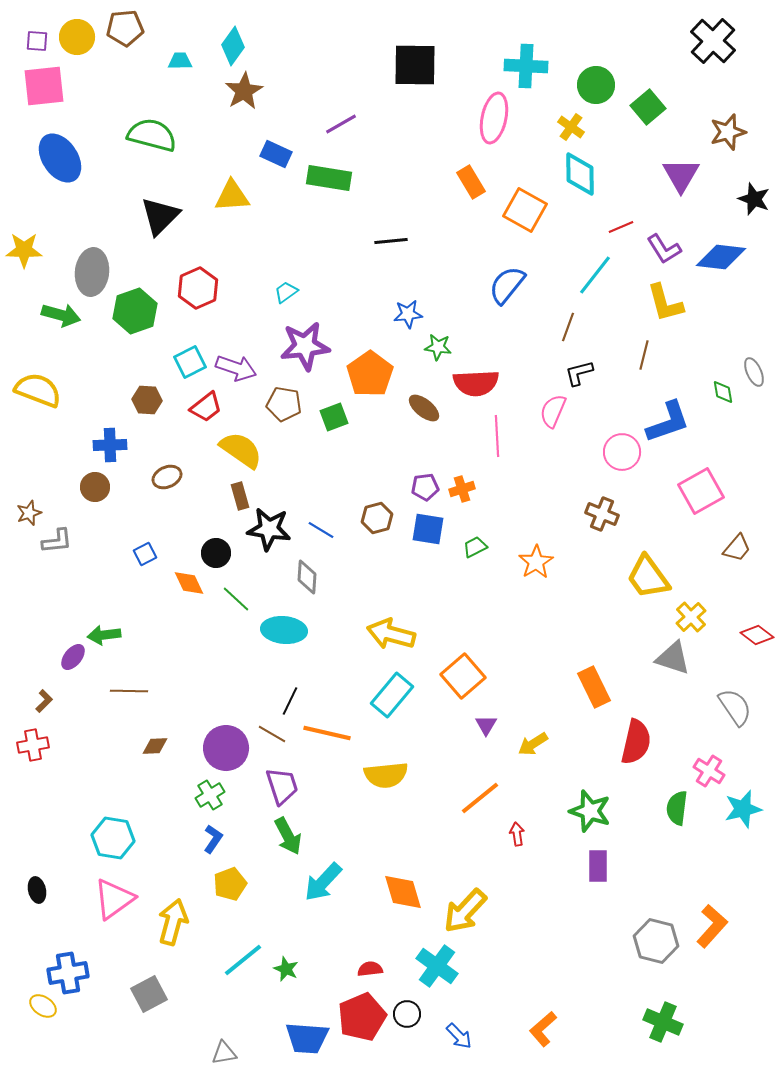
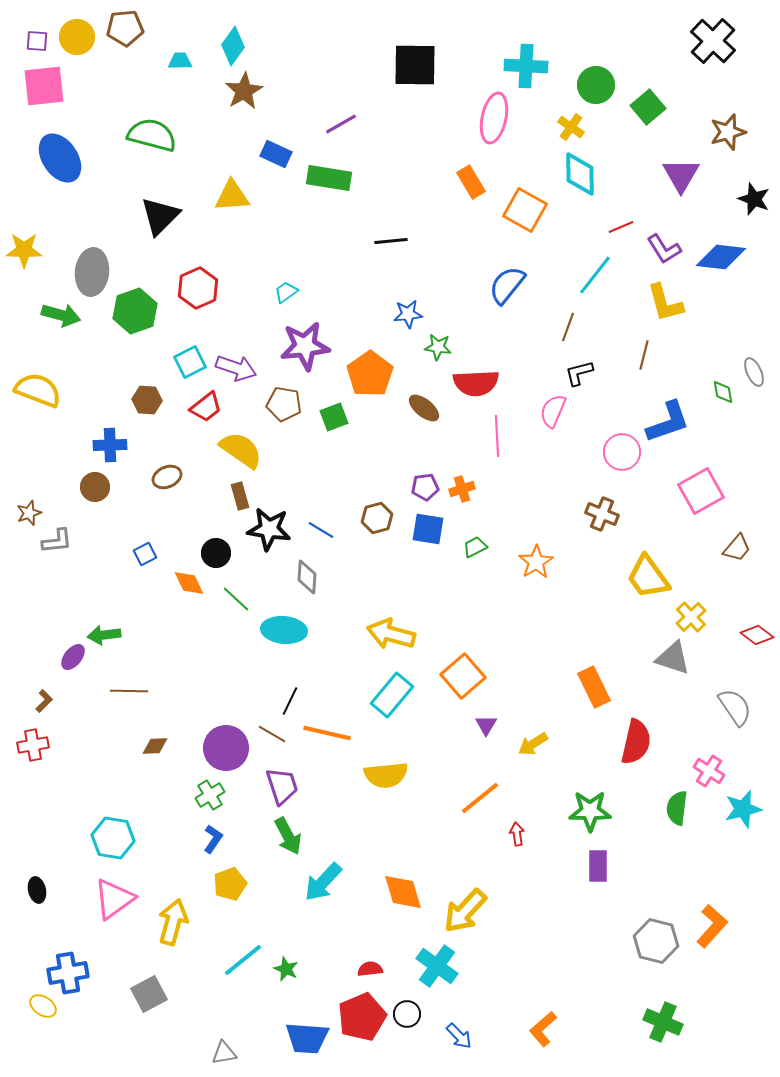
green star at (590, 811): rotated 18 degrees counterclockwise
